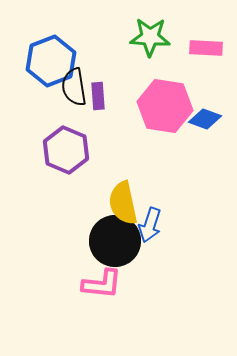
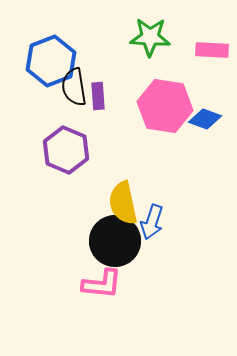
pink rectangle: moved 6 px right, 2 px down
blue arrow: moved 2 px right, 3 px up
